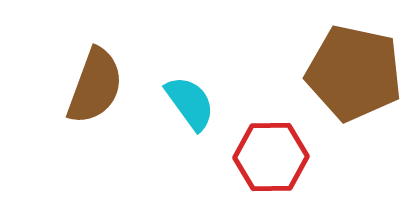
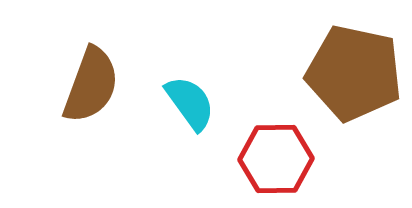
brown semicircle: moved 4 px left, 1 px up
red hexagon: moved 5 px right, 2 px down
